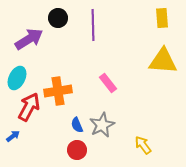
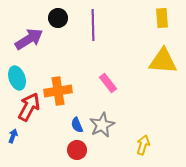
cyan ellipse: rotated 45 degrees counterclockwise
blue arrow: rotated 32 degrees counterclockwise
yellow arrow: rotated 54 degrees clockwise
